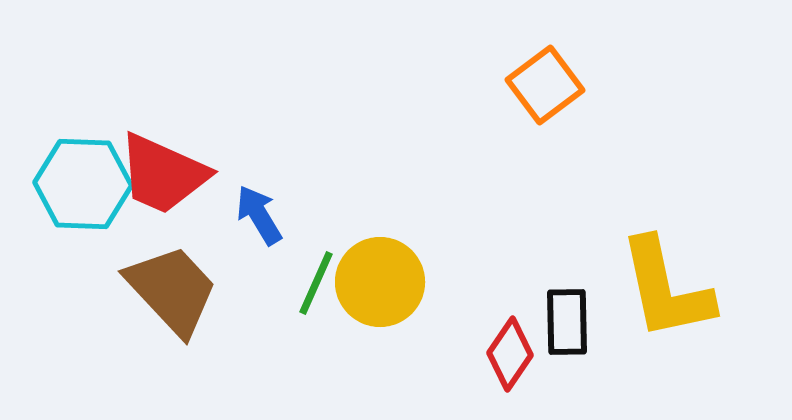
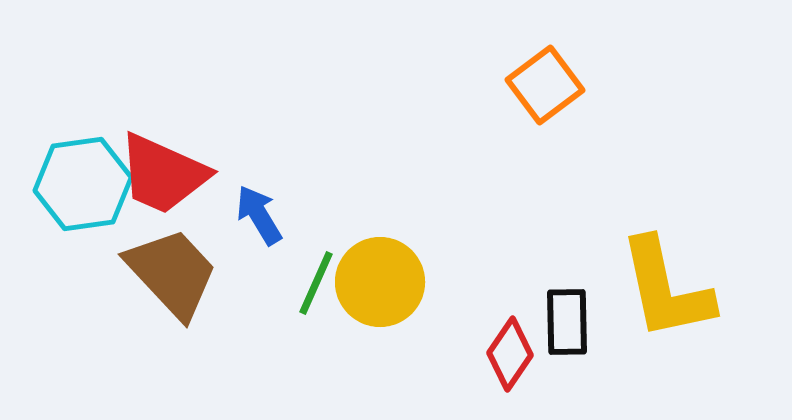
cyan hexagon: rotated 10 degrees counterclockwise
brown trapezoid: moved 17 px up
